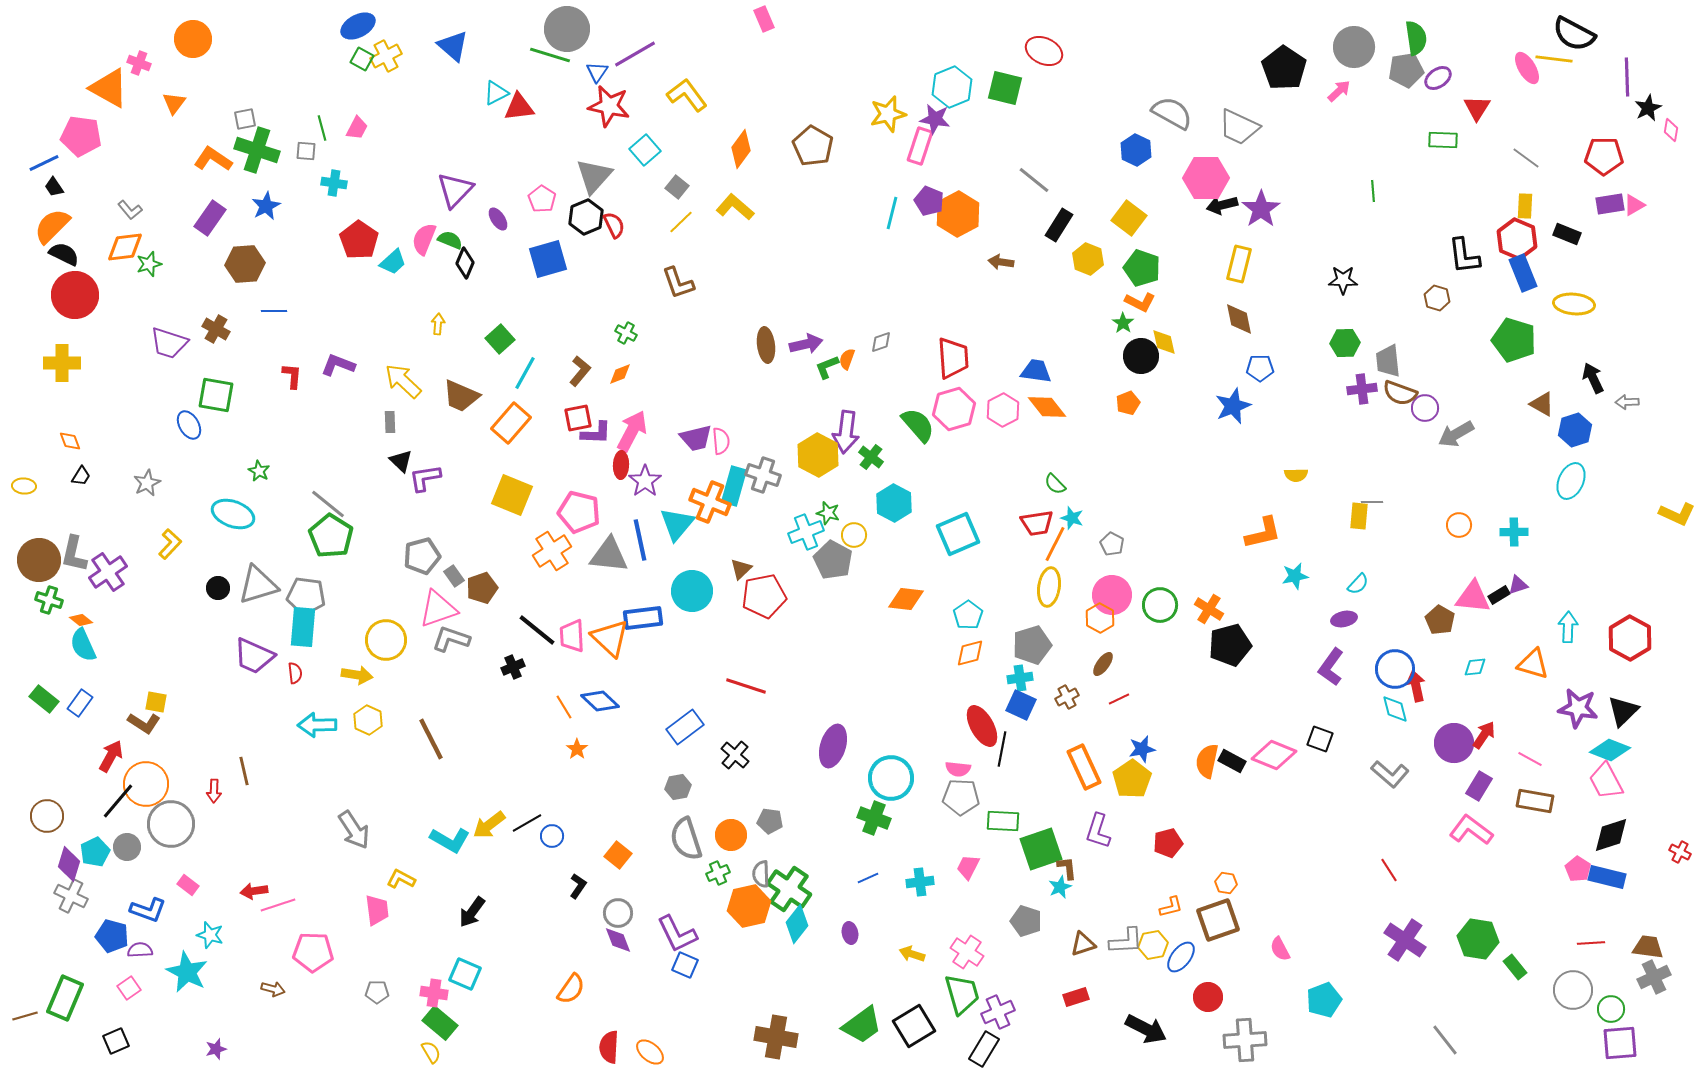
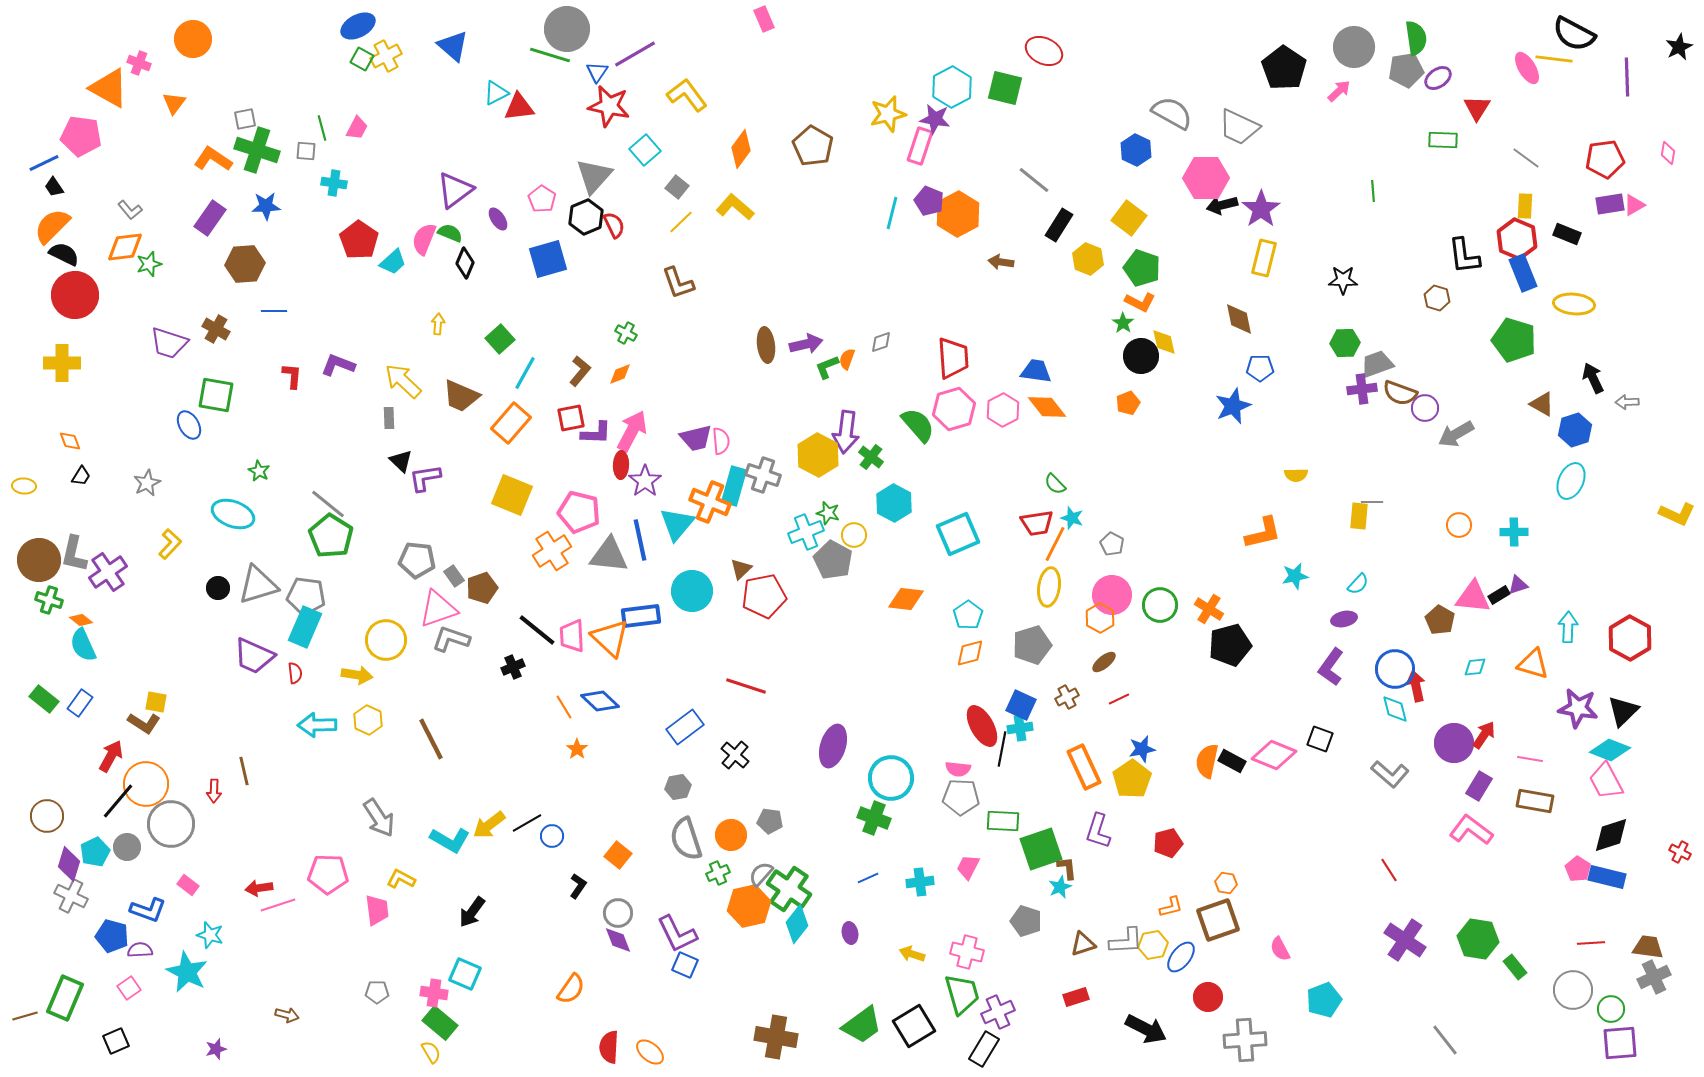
cyan hexagon at (952, 87): rotated 6 degrees counterclockwise
black star at (1648, 108): moved 31 px right, 61 px up
pink diamond at (1671, 130): moved 3 px left, 23 px down
red pentagon at (1604, 156): moved 1 px right, 3 px down; rotated 9 degrees counterclockwise
purple triangle at (455, 190): rotated 9 degrees clockwise
blue star at (266, 206): rotated 24 degrees clockwise
green semicircle at (450, 240): moved 7 px up
yellow rectangle at (1239, 264): moved 25 px right, 6 px up
gray trapezoid at (1388, 361): moved 11 px left, 3 px down; rotated 76 degrees clockwise
red square at (578, 418): moved 7 px left
gray rectangle at (390, 422): moved 1 px left, 4 px up
gray pentagon at (422, 556): moved 5 px left, 4 px down; rotated 21 degrees clockwise
blue rectangle at (643, 618): moved 2 px left, 2 px up
cyan rectangle at (303, 627): moved 2 px right; rotated 18 degrees clockwise
brown ellipse at (1103, 664): moved 1 px right, 2 px up; rotated 15 degrees clockwise
cyan cross at (1020, 678): moved 50 px down
pink line at (1530, 759): rotated 20 degrees counterclockwise
gray arrow at (354, 830): moved 25 px right, 12 px up
gray semicircle at (761, 874): rotated 44 degrees clockwise
red arrow at (254, 891): moved 5 px right, 3 px up
pink pentagon at (313, 952): moved 15 px right, 78 px up
pink cross at (967, 952): rotated 20 degrees counterclockwise
brown arrow at (273, 989): moved 14 px right, 26 px down
